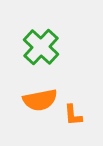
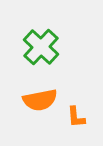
orange L-shape: moved 3 px right, 2 px down
